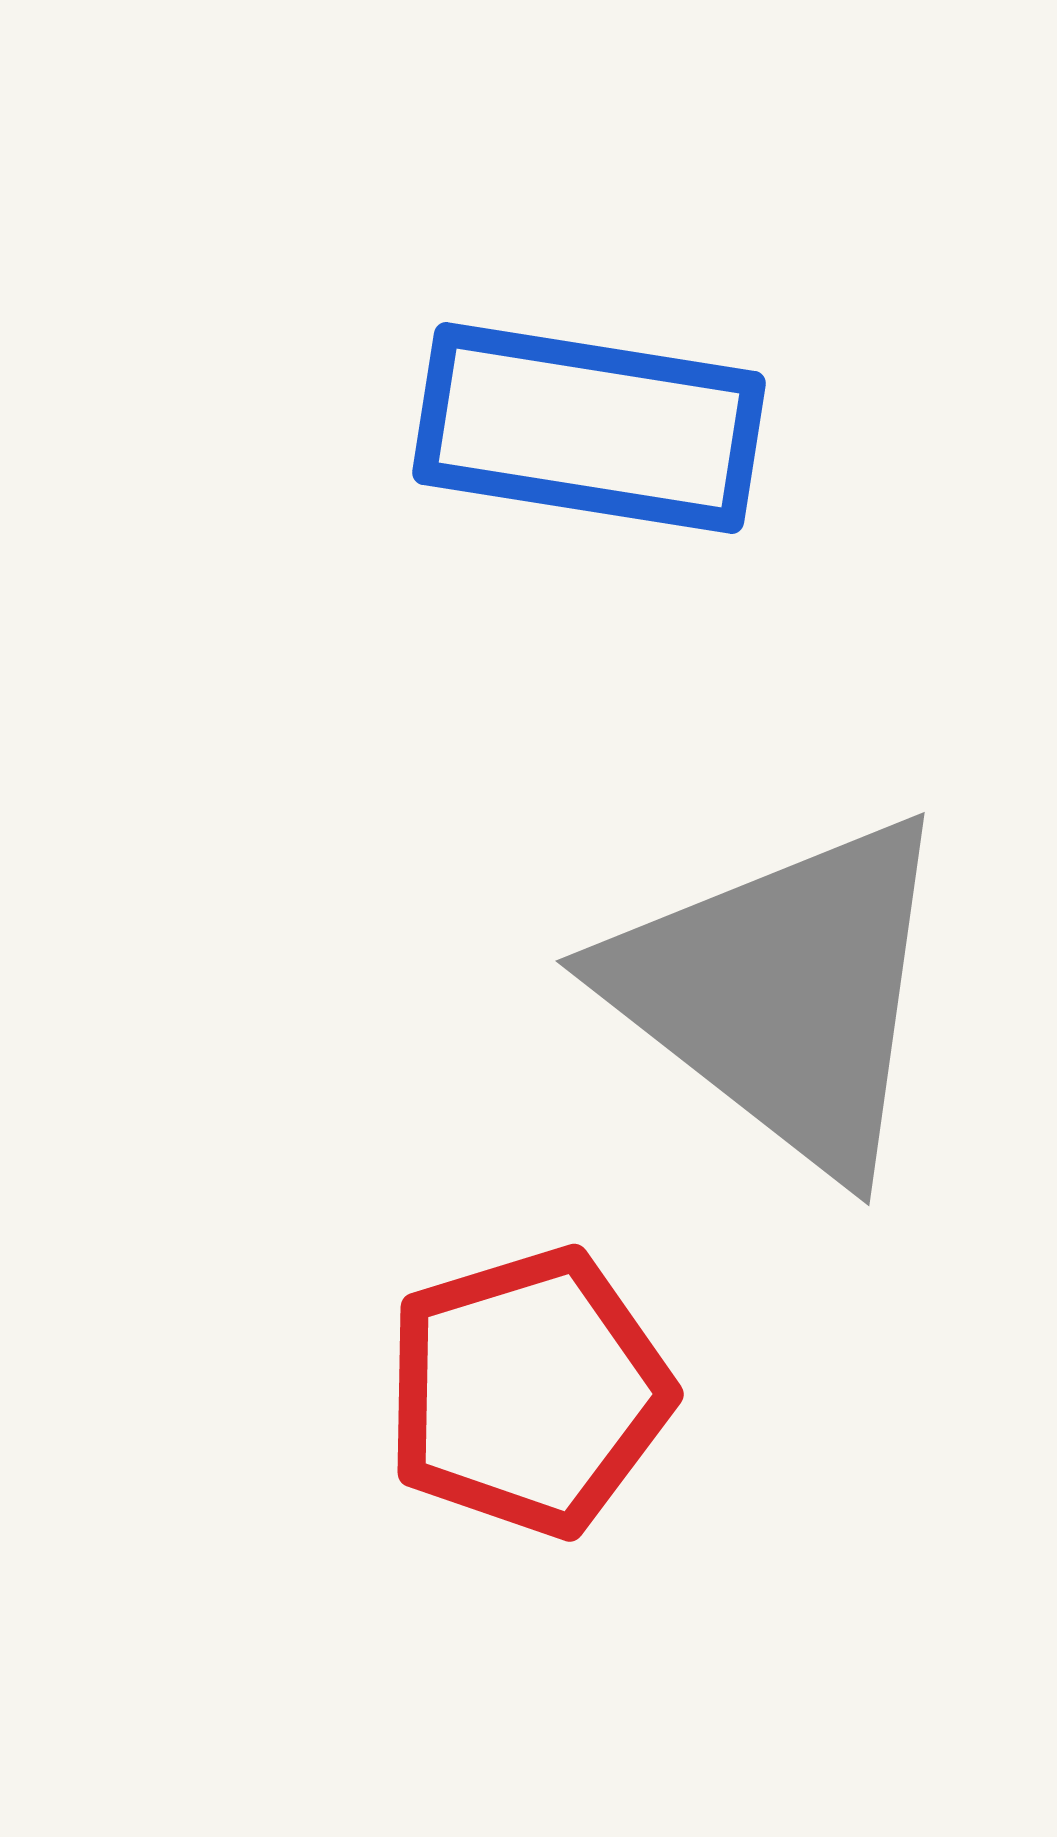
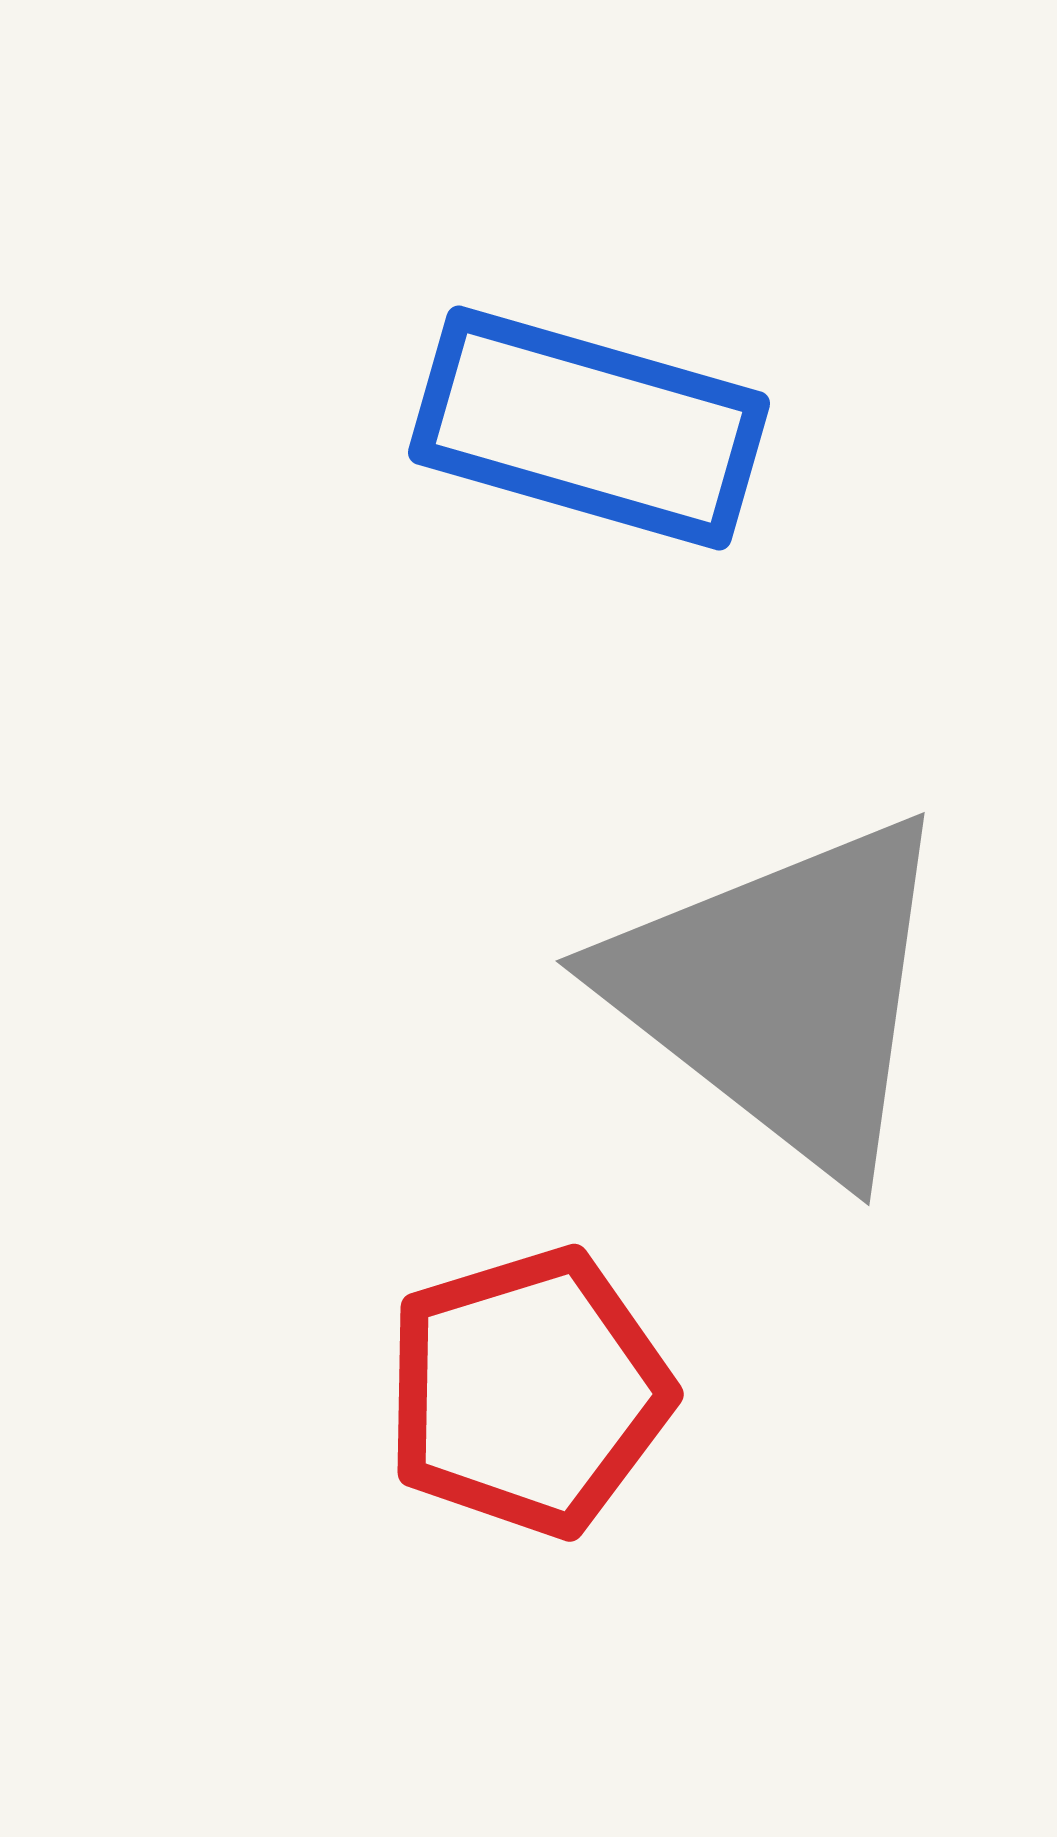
blue rectangle: rotated 7 degrees clockwise
